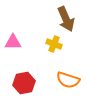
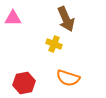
pink triangle: moved 24 px up
orange semicircle: moved 2 px up
